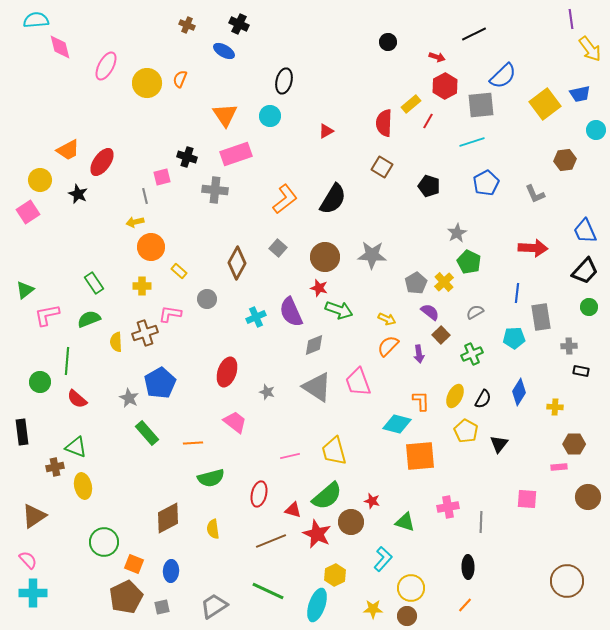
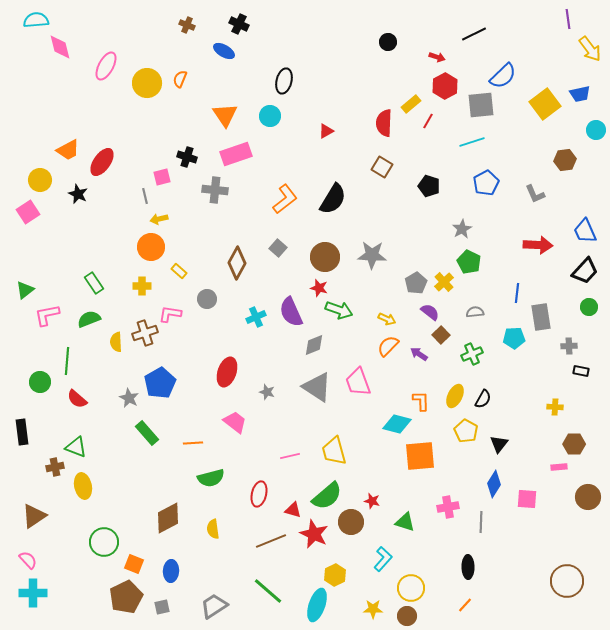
purple line at (571, 19): moved 3 px left
yellow arrow at (135, 222): moved 24 px right, 3 px up
gray star at (457, 233): moved 5 px right, 4 px up
red arrow at (533, 248): moved 5 px right, 3 px up
gray semicircle at (475, 312): rotated 24 degrees clockwise
purple arrow at (419, 354): rotated 132 degrees clockwise
blue diamond at (519, 392): moved 25 px left, 92 px down
red star at (317, 534): moved 3 px left
green line at (268, 591): rotated 16 degrees clockwise
